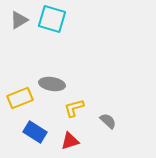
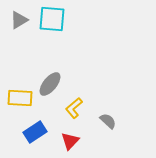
cyan square: rotated 12 degrees counterclockwise
gray ellipse: moved 2 px left; rotated 60 degrees counterclockwise
yellow rectangle: rotated 25 degrees clockwise
yellow L-shape: rotated 25 degrees counterclockwise
blue rectangle: rotated 65 degrees counterclockwise
red triangle: rotated 30 degrees counterclockwise
